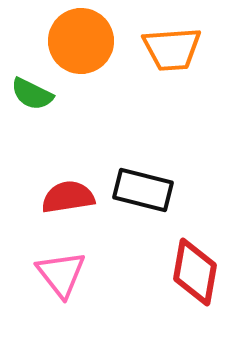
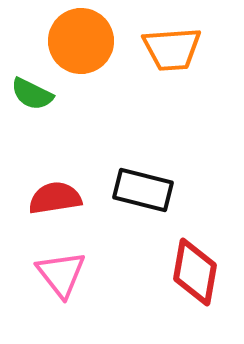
red semicircle: moved 13 px left, 1 px down
